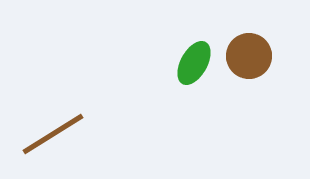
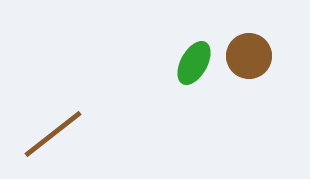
brown line: rotated 6 degrees counterclockwise
